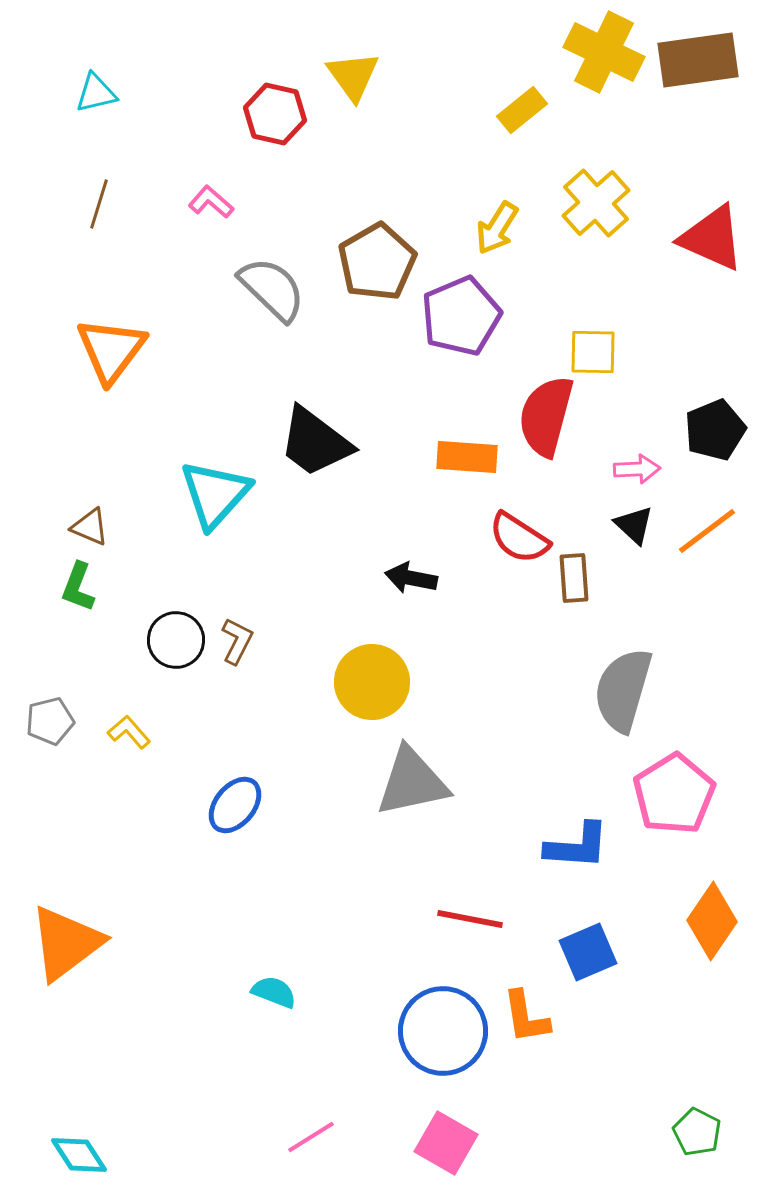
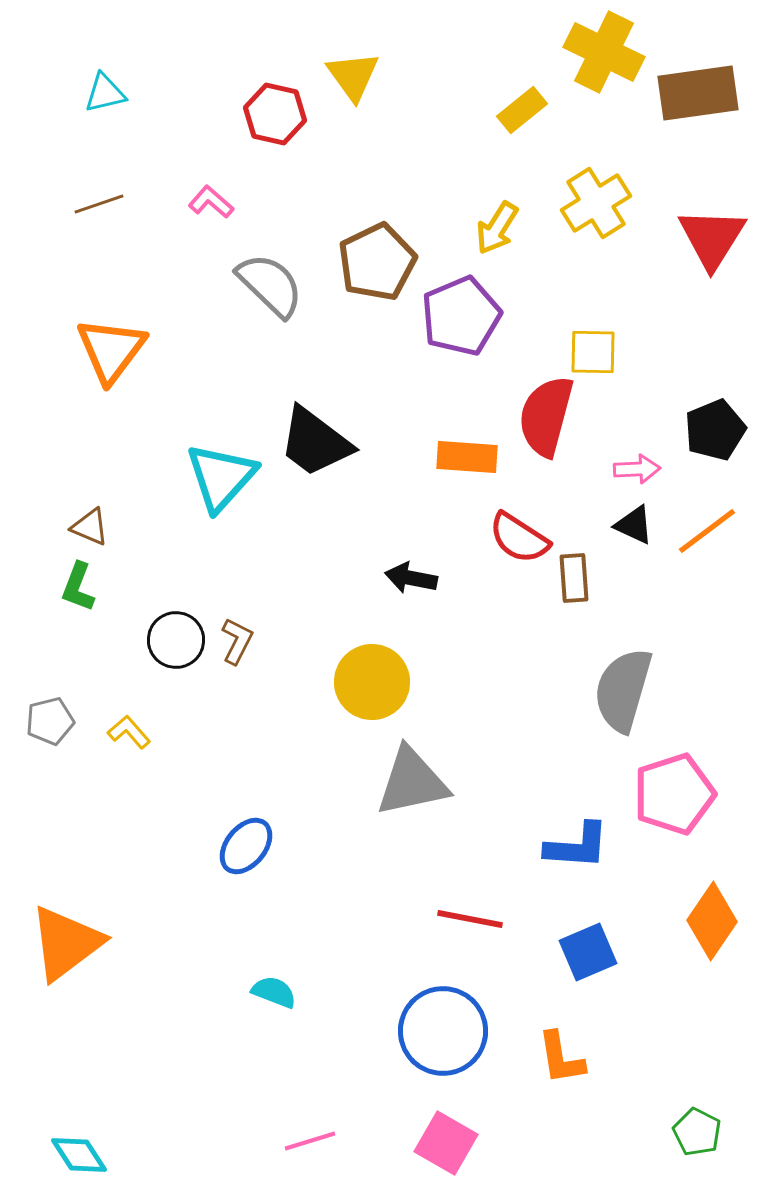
brown rectangle at (698, 60): moved 33 px down
cyan triangle at (96, 93): moved 9 px right
yellow cross at (596, 203): rotated 10 degrees clockwise
brown line at (99, 204): rotated 54 degrees clockwise
red triangle at (712, 238): rotated 38 degrees clockwise
brown pentagon at (377, 262): rotated 4 degrees clockwise
gray semicircle at (272, 289): moved 2 px left, 4 px up
cyan triangle at (215, 494): moved 6 px right, 17 px up
black triangle at (634, 525): rotated 18 degrees counterclockwise
pink pentagon at (674, 794): rotated 14 degrees clockwise
blue ellipse at (235, 805): moved 11 px right, 41 px down
orange L-shape at (526, 1017): moved 35 px right, 41 px down
pink line at (311, 1137): moved 1 px left, 4 px down; rotated 15 degrees clockwise
